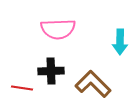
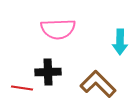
black cross: moved 3 px left, 1 px down
brown L-shape: moved 5 px right
